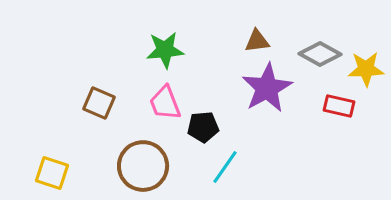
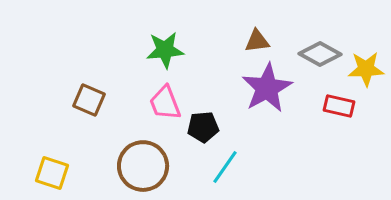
brown square: moved 10 px left, 3 px up
